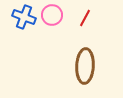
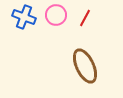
pink circle: moved 4 px right
brown ellipse: rotated 28 degrees counterclockwise
